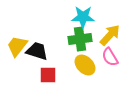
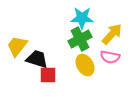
cyan star: moved 1 px left, 1 px down
yellow arrow: moved 2 px right, 1 px up
green cross: rotated 20 degrees counterclockwise
black trapezoid: moved 8 px down
pink semicircle: rotated 48 degrees counterclockwise
yellow ellipse: rotated 15 degrees clockwise
